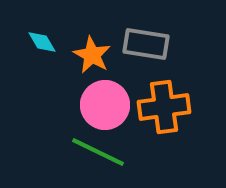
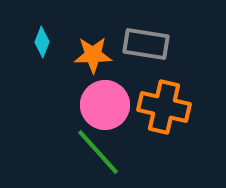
cyan diamond: rotated 52 degrees clockwise
orange star: moved 1 px right; rotated 30 degrees counterclockwise
orange cross: rotated 21 degrees clockwise
green line: rotated 22 degrees clockwise
